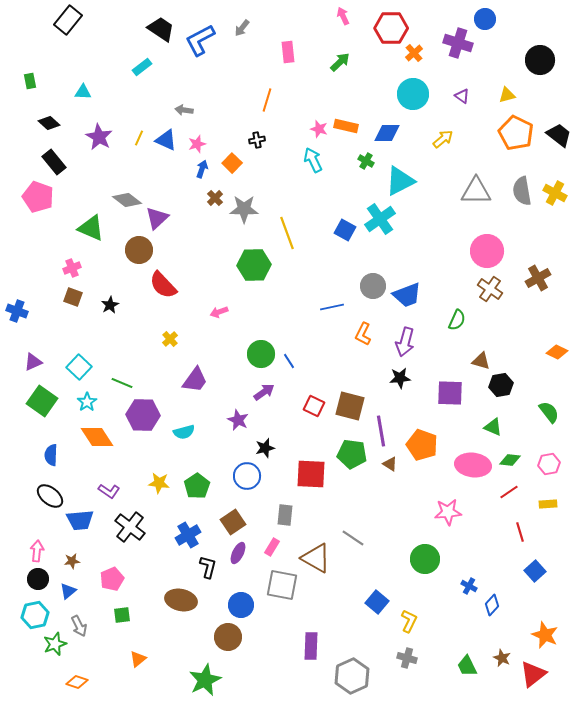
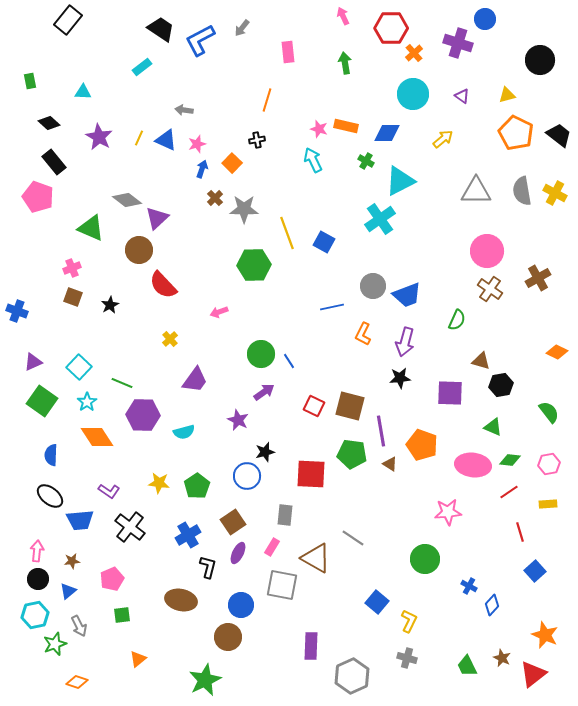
green arrow at (340, 62): moved 5 px right, 1 px down; rotated 55 degrees counterclockwise
blue square at (345, 230): moved 21 px left, 12 px down
black star at (265, 448): moved 4 px down
